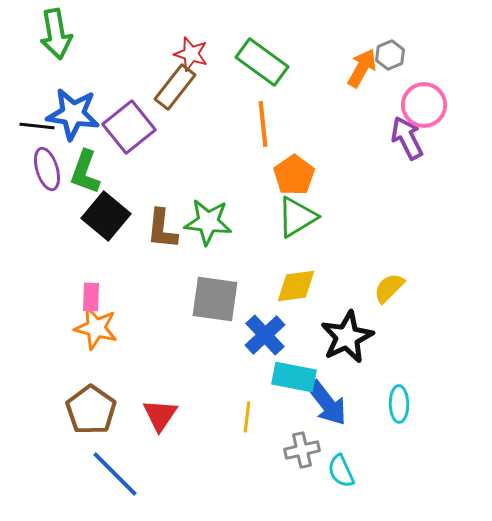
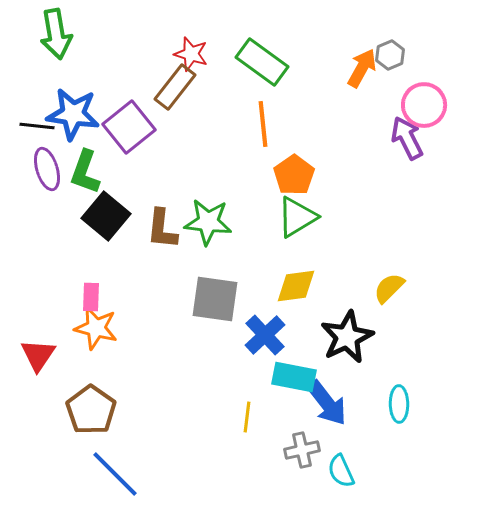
red triangle: moved 122 px left, 60 px up
